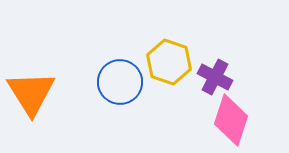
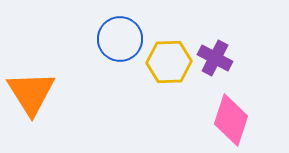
yellow hexagon: rotated 21 degrees counterclockwise
purple cross: moved 19 px up
blue circle: moved 43 px up
